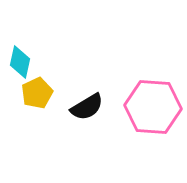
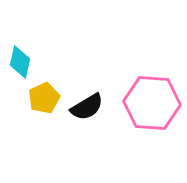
yellow pentagon: moved 7 px right, 5 px down
pink hexagon: moved 1 px left, 4 px up
